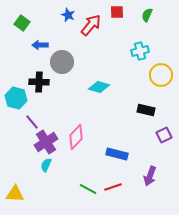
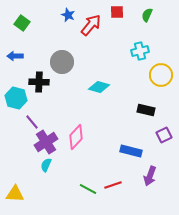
blue arrow: moved 25 px left, 11 px down
blue rectangle: moved 14 px right, 3 px up
red line: moved 2 px up
